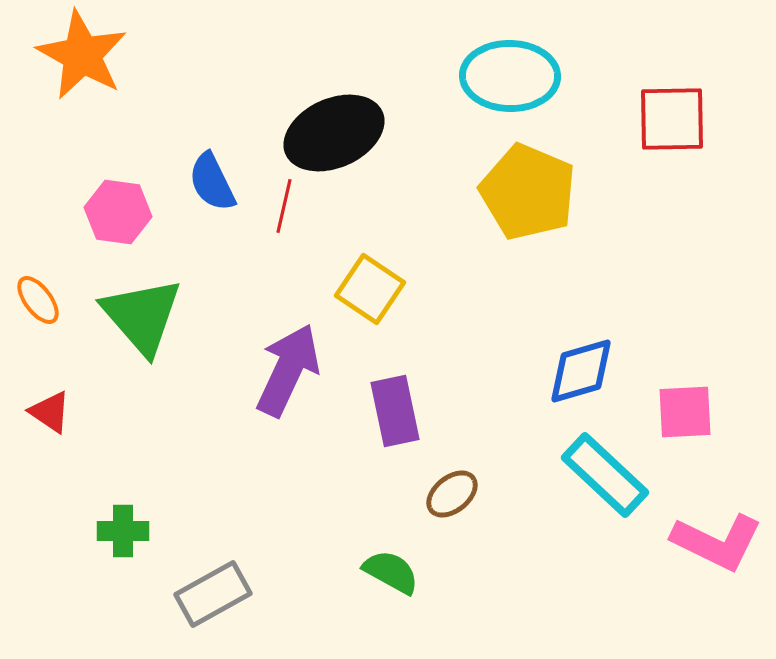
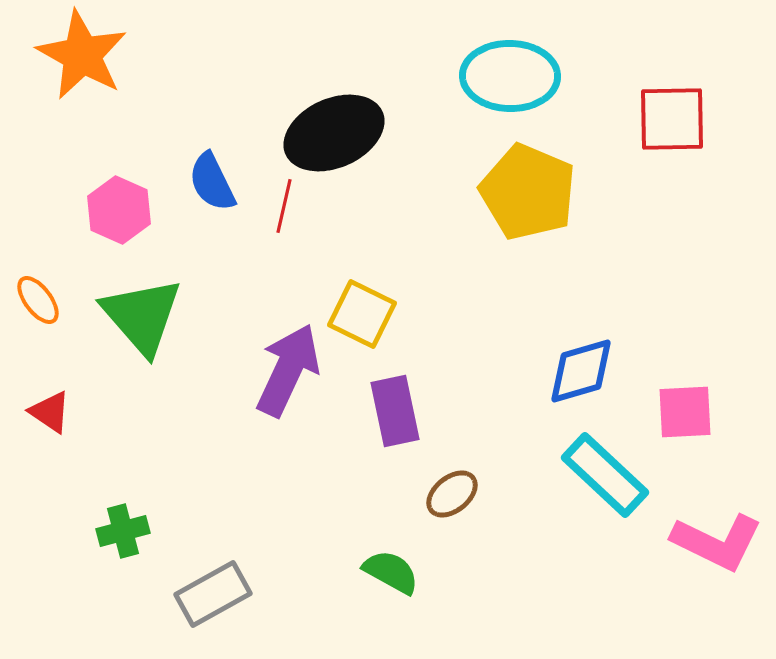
pink hexagon: moved 1 px right, 2 px up; rotated 16 degrees clockwise
yellow square: moved 8 px left, 25 px down; rotated 8 degrees counterclockwise
green cross: rotated 15 degrees counterclockwise
